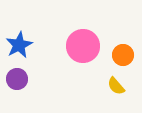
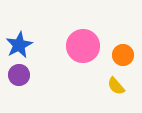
purple circle: moved 2 px right, 4 px up
